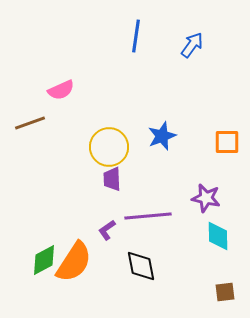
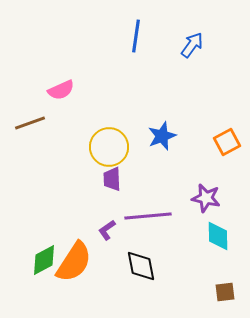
orange square: rotated 28 degrees counterclockwise
